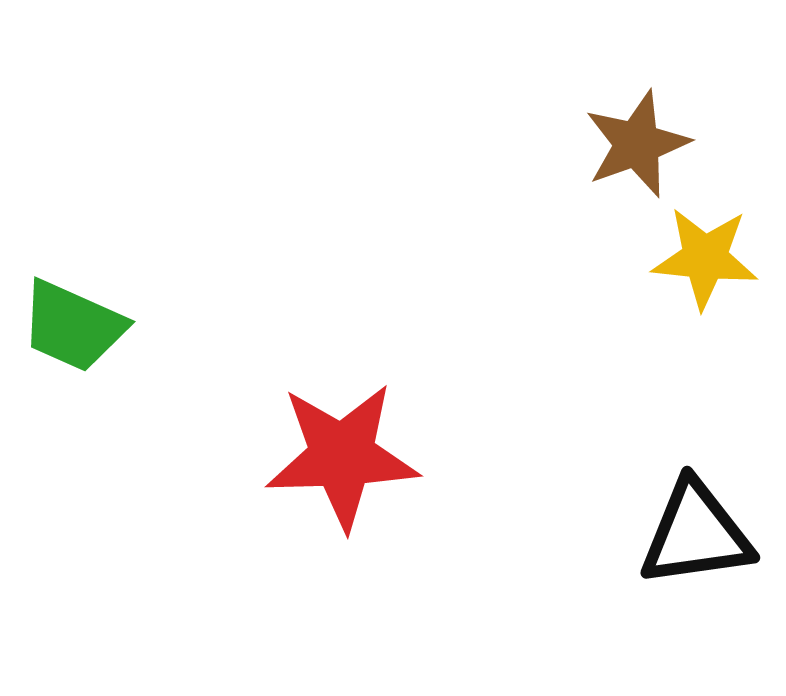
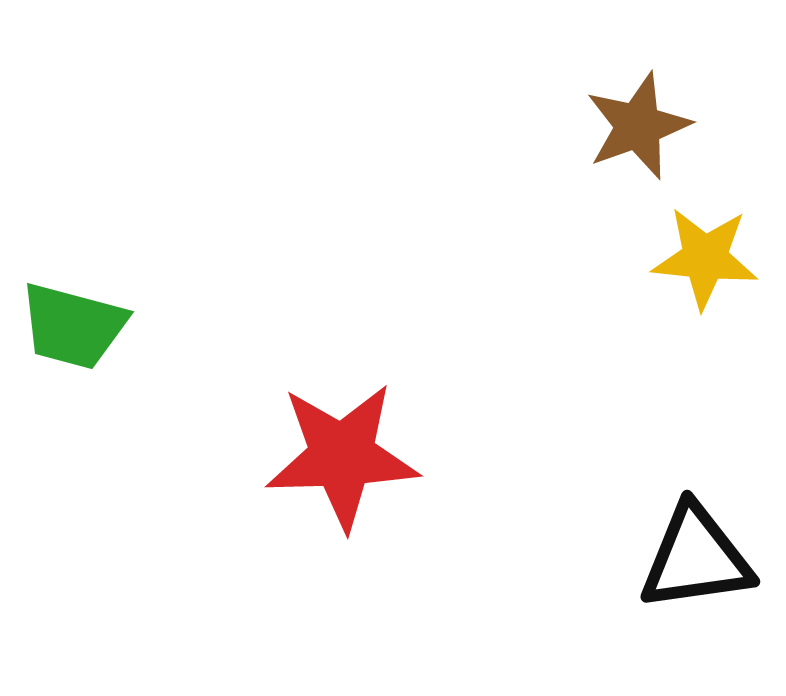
brown star: moved 1 px right, 18 px up
green trapezoid: rotated 9 degrees counterclockwise
black triangle: moved 24 px down
